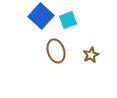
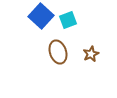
brown ellipse: moved 2 px right, 1 px down
brown star: moved 1 px up
